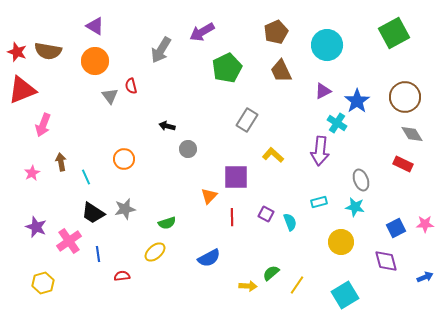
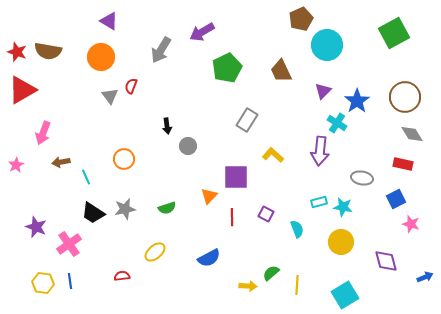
purple triangle at (95, 26): moved 14 px right, 5 px up
brown pentagon at (276, 32): moved 25 px right, 13 px up
orange circle at (95, 61): moved 6 px right, 4 px up
red semicircle at (131, 86): rotated 35 degrees clockwise
red triangle at (22, 90): rotated 8 degrees counterclockwise
purple triangle at (323, 91): rotated 18 degrees counterclockwise
pink arrow at (43, 125): moved 8 px down
black arrow at (167, 126): rotated 112 degrees counterclockwise
gray circle at (188, 149): moved 3 px up
brown arrow at (61, 162): rotated 90 degrees counterclockwise
red rectangle at (403, 164): rotated 12 degrees counterclockwise
pink star at (32, 173): moved 16 px left, 8 px up
gray ellipse at (361, 180): moved 1 px right, 2 px up; rotated 60 degrees counterclockwise
cyan star at (355, 207): moved 12 px left
cyan semicircle at (290, 222): moved 7 px right, 7 px down
green semicircle at (167, 223): moved 15 px up
pink star at (425, 224): moved 14 px left; rotated 18 degrees clockwise
blue square at (396, 228): moved 29 px up
pink cross at (69, 241): moved 3 px down
blue line at (98, 254): moved 28 px left, 27 px down
yellow hexagon at (43, 283): rotated 25 degrees clockwise
yellow line at (297, 285): rotated 30 degrees counterclockwise
